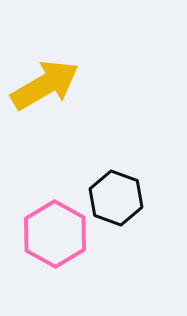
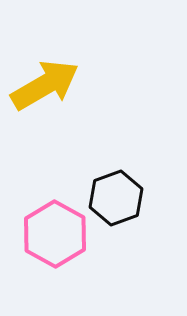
black hexagon: rotated 20 degrees clockwise
